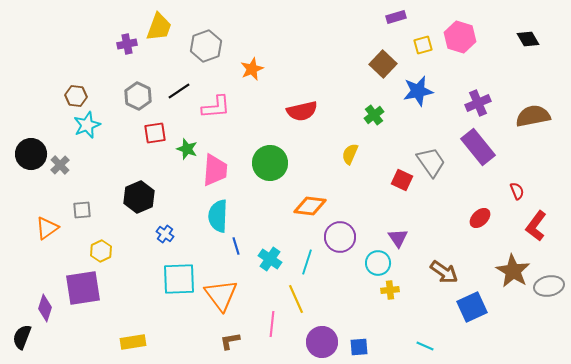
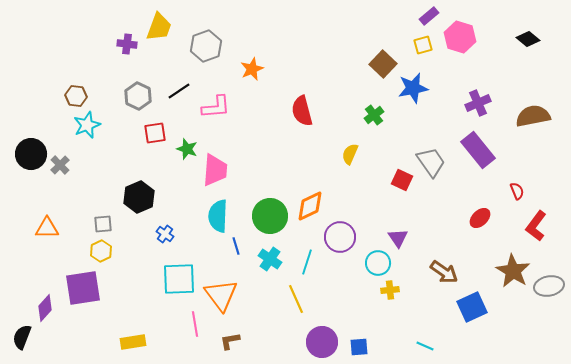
purple rectangle at (396, 17): moved 33 px right, 1 px up; rotated 24 degrees counterclockwise
black diamond at (528, 39): rotated 20 degrees counterclockwise
purple cross at (127, 44): rotated 18 degrees clockwise
blue star at (418, 91): moved 5 px left, 3 px up
red semicircle at (302, 111): rotated 88 degrees clockwise
purple rectangle at (478, 147): moved 3 px down
green circle at (270, 163): moved 53 px down
orange diamond at (310, 206): rotated 32 degrees counterclockwise
gray square at (82, 210): moved 21 px right, 14 px down
orange triangle at (47, 228): rotated 35 degrees clockwise
purple diamond at (45, 308): rotated 24 degrees clockwise
pink line at (272, 324): moved 77 px left; rotated 15 degrees counterclockwise
